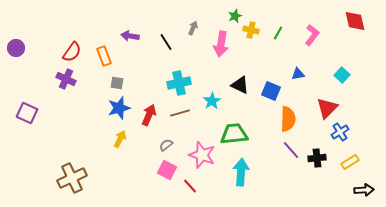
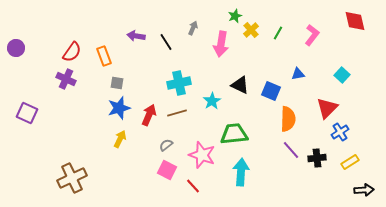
yellow cross: rotated 35 degrees clockwise
purple arrow: moved 6 px right
brown line: moved 3 px left
red line: moved 3 px right
